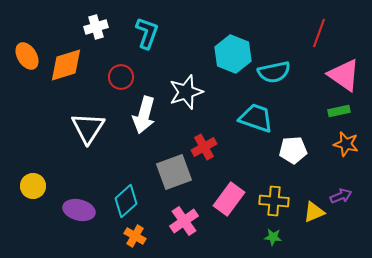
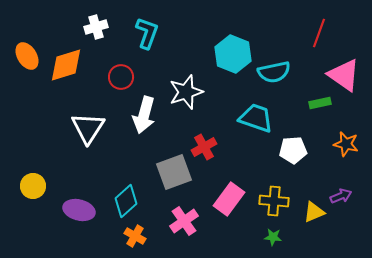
green rectangle: moved 19 px left, 8 px up
